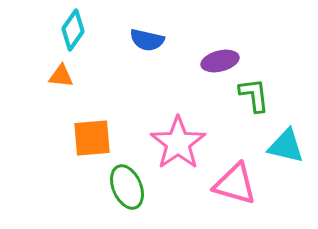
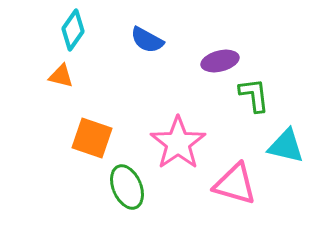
blue semicircle: rotated 16 degrees clockwise
orange triangle: rotated 8 degrees clockwise
orange square: rotated 24 degrees clockwise
